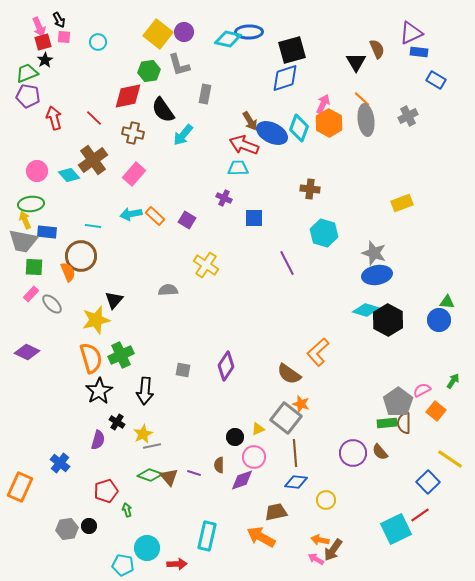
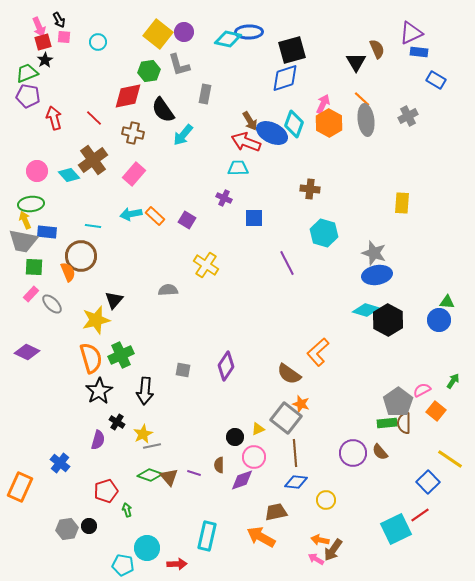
cyan diamond at (299, 128): moved 5 px left, 4 px up
red arrow at (244, 145): moved 2 px right, 3 px up
yellow rectangle at (402, 203): rotated 65 degrees counterclockwise
